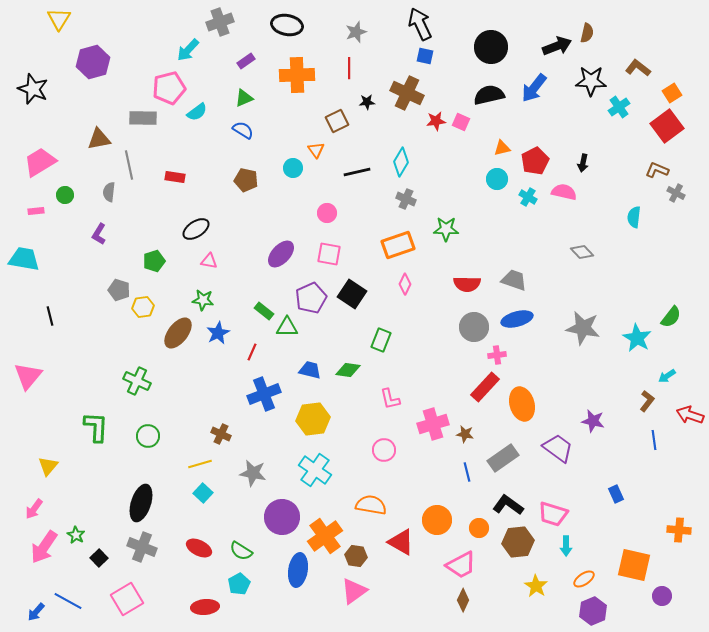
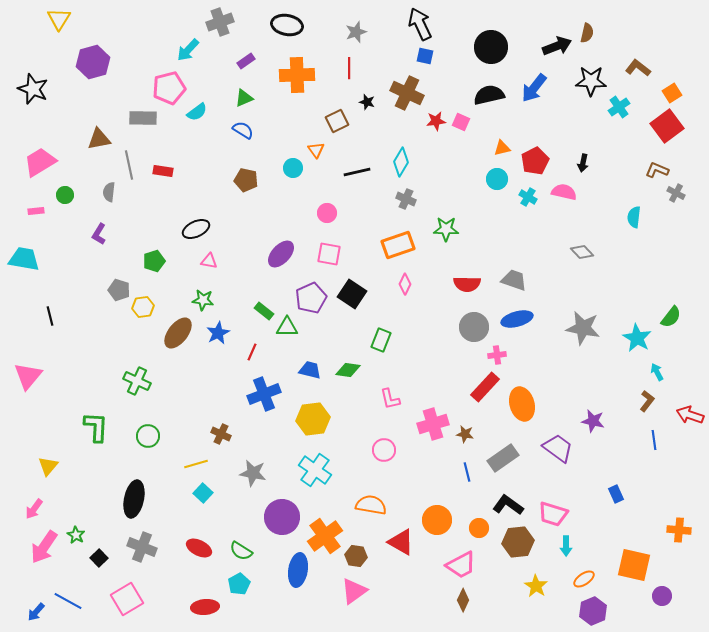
black star at (367, 102): rotated 21 degrees clockwise
red rectangle at (175, 177): moved 12 px left, 6 px up
black ellipse at (196, 229): rotated 8 degrees clockwise
cyan arrow at (667, 376): moved 10 px left, 4 px up; rotated 96 degrees clockwise
yellow line at (200, 464): moved 4 px left
black ellipse at (141, 503): moved 7 px left, 4 px up; rotated 6 degrees counterclockwise
